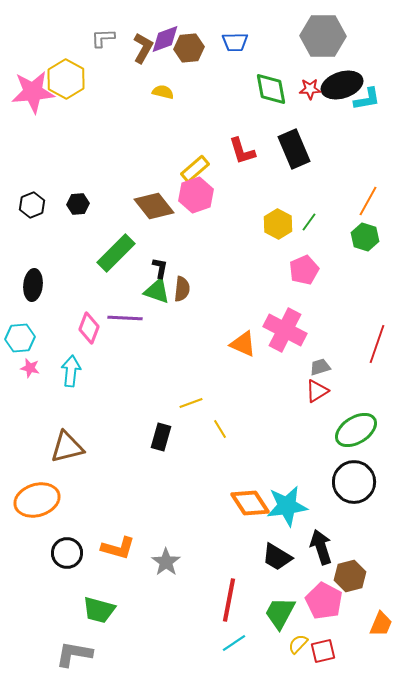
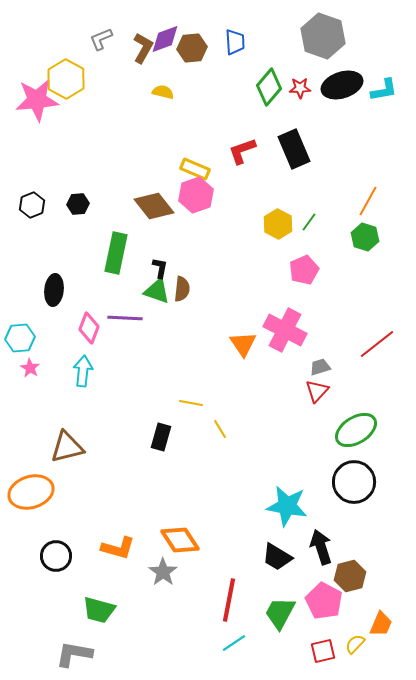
gray hexagon at (323, 36): rotated 18 degrees clockwise
gray L-shape at (103, 38): moved 2 px left, 1 px down; rotated 20 degrees counterclockwise
blue trapezoid at (235, 42): rotated 92 degrees counterclockwise
brown hexagon at (189, 48): moved 3 px right
green diamond at (271, 89): moved 2 px left, 2 px up; rotated 51 degrees clockwise
red star at (310, 89): moved 10 px left, 1 px up
pink star at (33, 92): moved 4 px right, 8 px down
cyan L-shape at (367, 99): moved 17 px right, 9 px up
red L-shape at (242, 151): rotated 88 degrees clockwise
yellow rectangle at (195, 169): rotated 64 degrees clockwise
green rectangle at (116, 253): rotated 33 degrees counterclockwise
black ellipse at (33, 285): moved 21 px right, 5 px down
orange triangle at (243, 344): rotated 32 degrees clockwise
red line at (377, 344): rotated 33 degrees clockwise
pink star at (30, 368): rotated 18 degrees clockwise
cyan arrow at (71, 371): moved 12 px right
red triangle at (317, 391): rotated 15 degrees counterclockwise
yellow line at (191, 403): rotated 30 degrees clockwise
orange ellipse at (37, 500): moved 6 px left, 8 px up
orange diamond at (250, 503): moved 70 px left, 37 px down
cyan star at (287, 506): rotated 18 degrees clockwise
black circle at (67, 553): moved 11 px left, 3 px down
gray star at (166, 562): moved 3 px left, 10 px down
yellow semicircle at (298, 644): moved 57 px right
